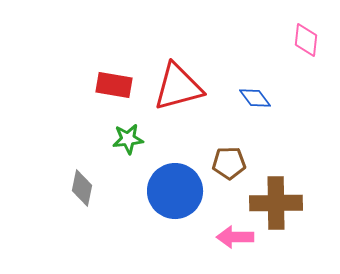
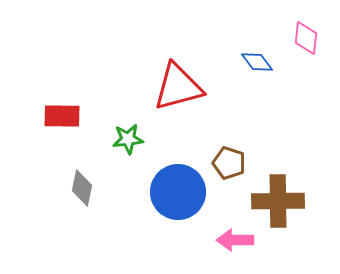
pink diamond: moved 2 px up
red rectangle: moved 52 px left, 31 px down; rotated 9 degrees counterclockwise
blue diamond: moved 2 px right, 36 px up
brown pentagon: rotated 20 degrees clockwise
blue circle: moved 3 px right, 1 px down
brown cross: moved 2 px right, 2 px up
pink arrow: moved 3 px down
